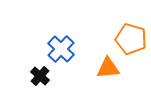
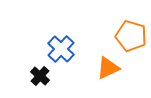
orange pentagon: moved 3 px up
orange triangle: rotated 20 degrees counterclockwise
